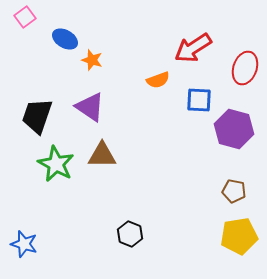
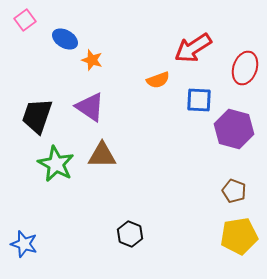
pink square: moved 3 px down
brown pentagon: rotated 10 degrees clockwise
